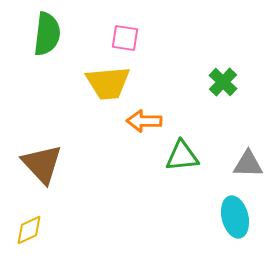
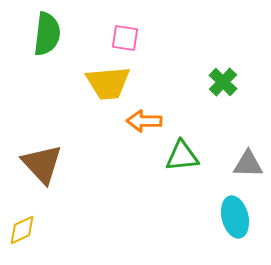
yellow diamond: moved 7 px left
